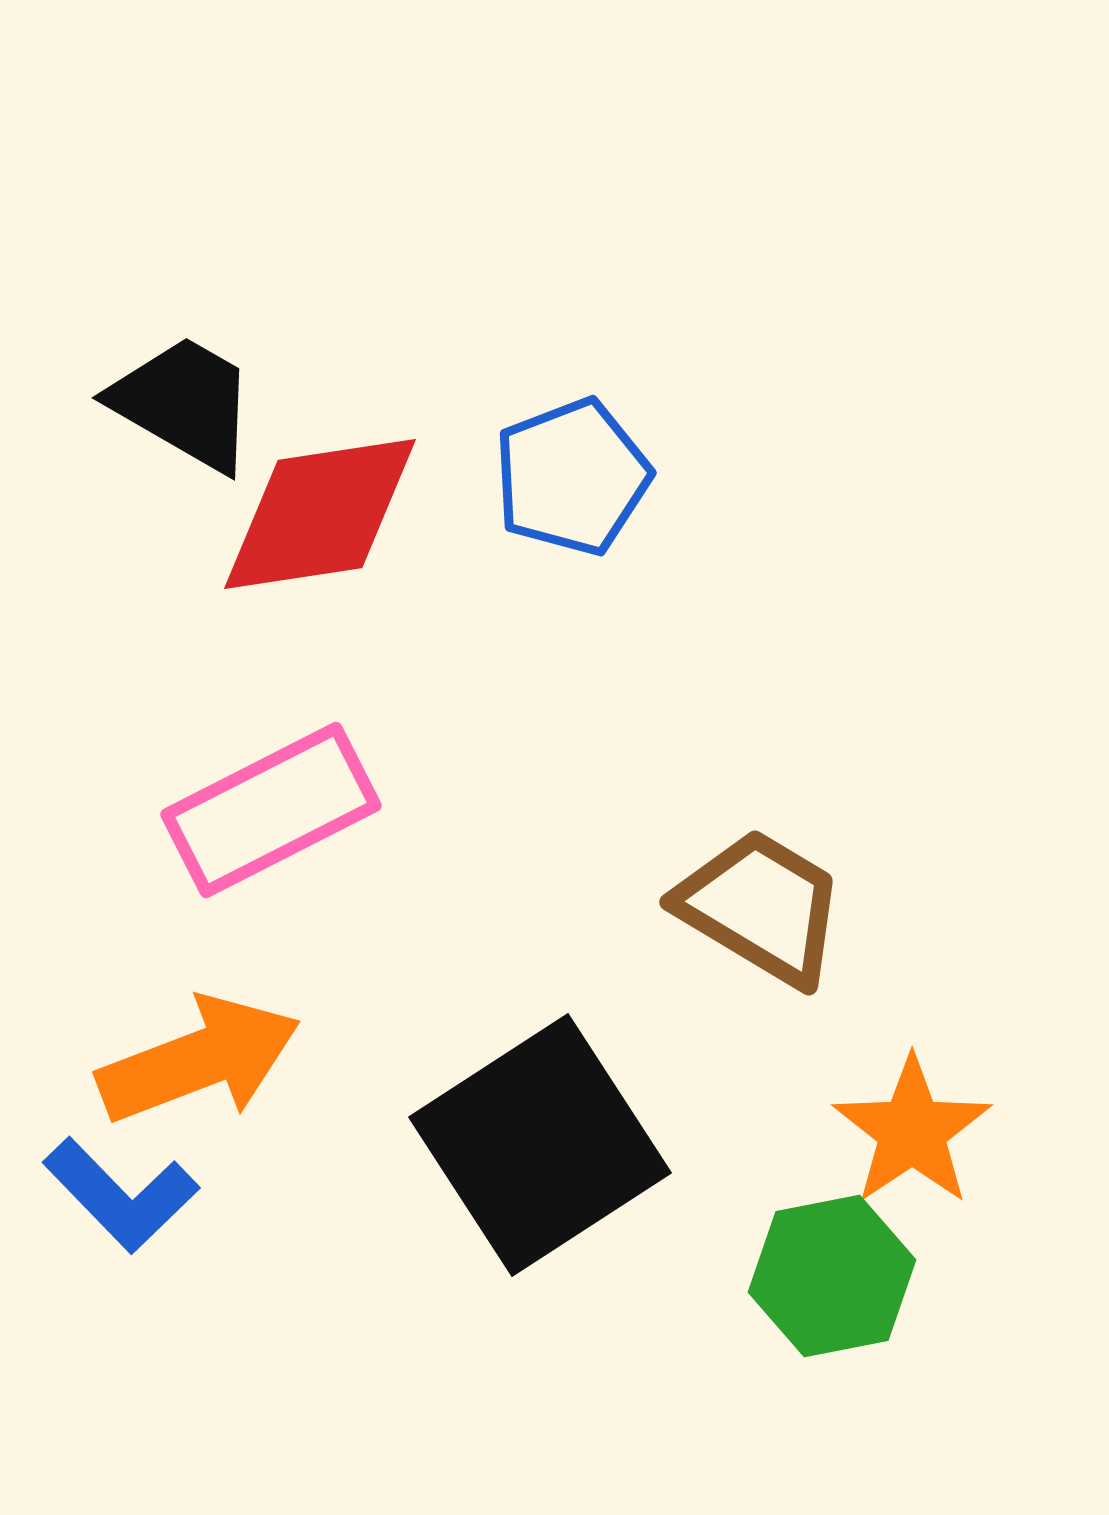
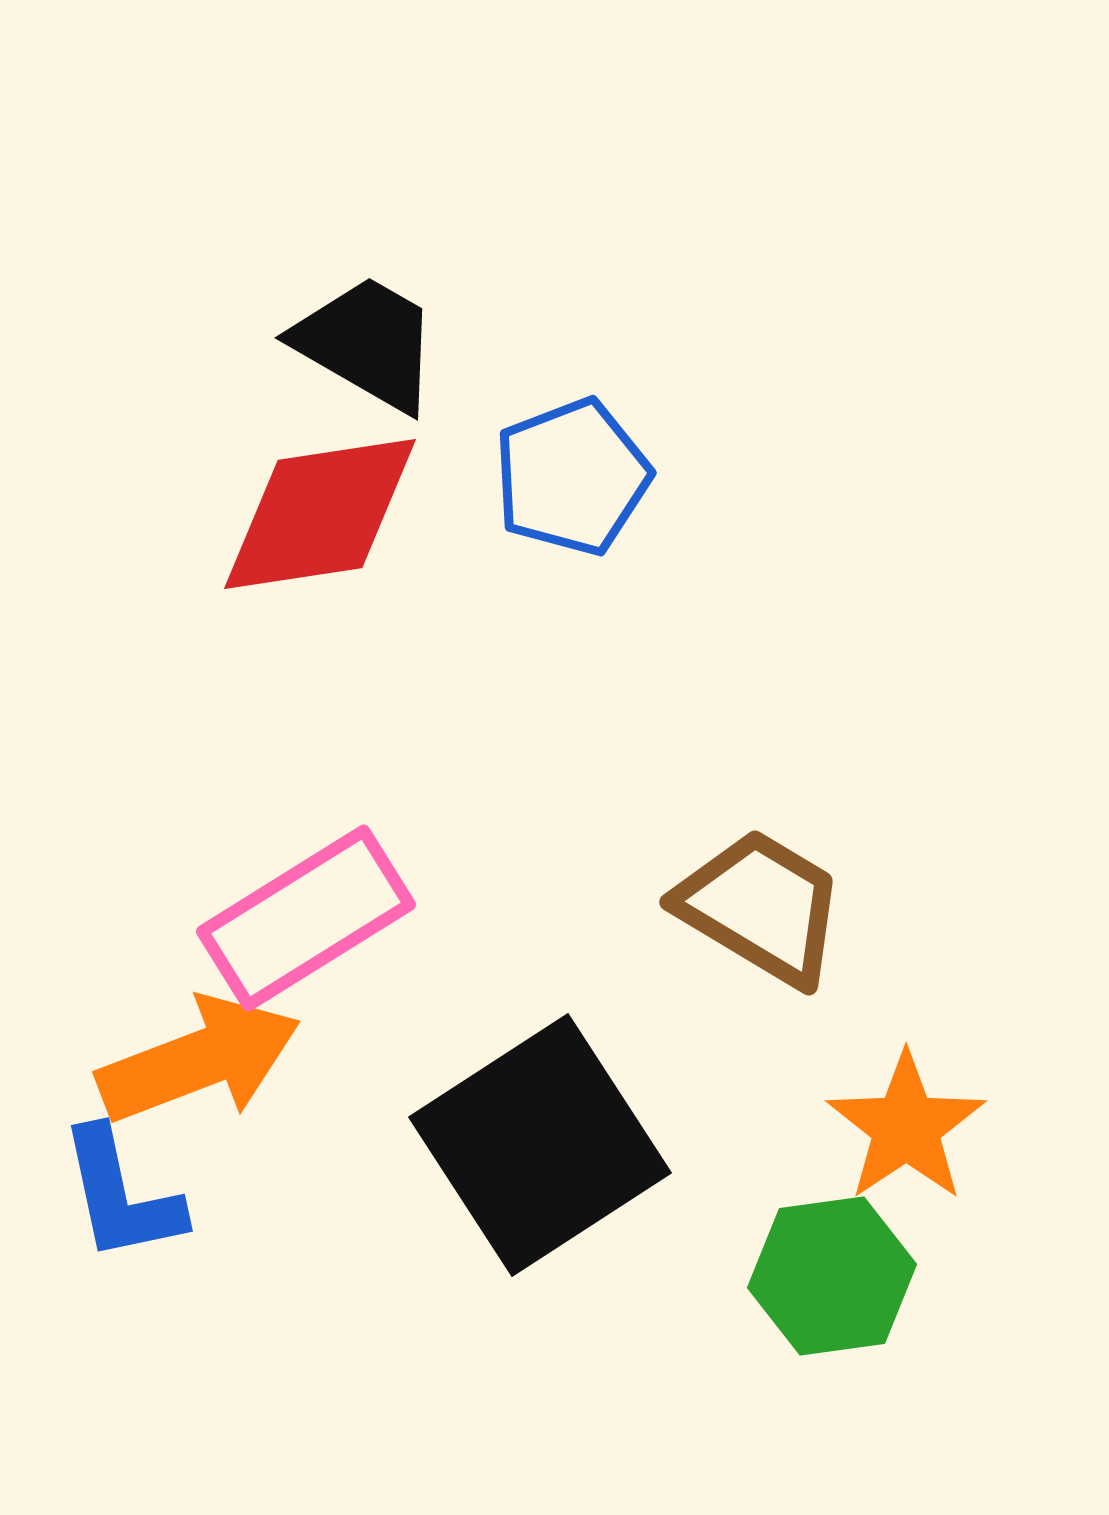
black trapezoid: moved 183 px right, 60 px up
pink rectangle: moved 35 px right, 108 px down; rotated 5 degrees counterclockwise
orange star: moved 6 px left, 4 px up
blue L-shape: rotated 32 degrees clockwise
green hexagon: rotated 3 degrees clockwise
